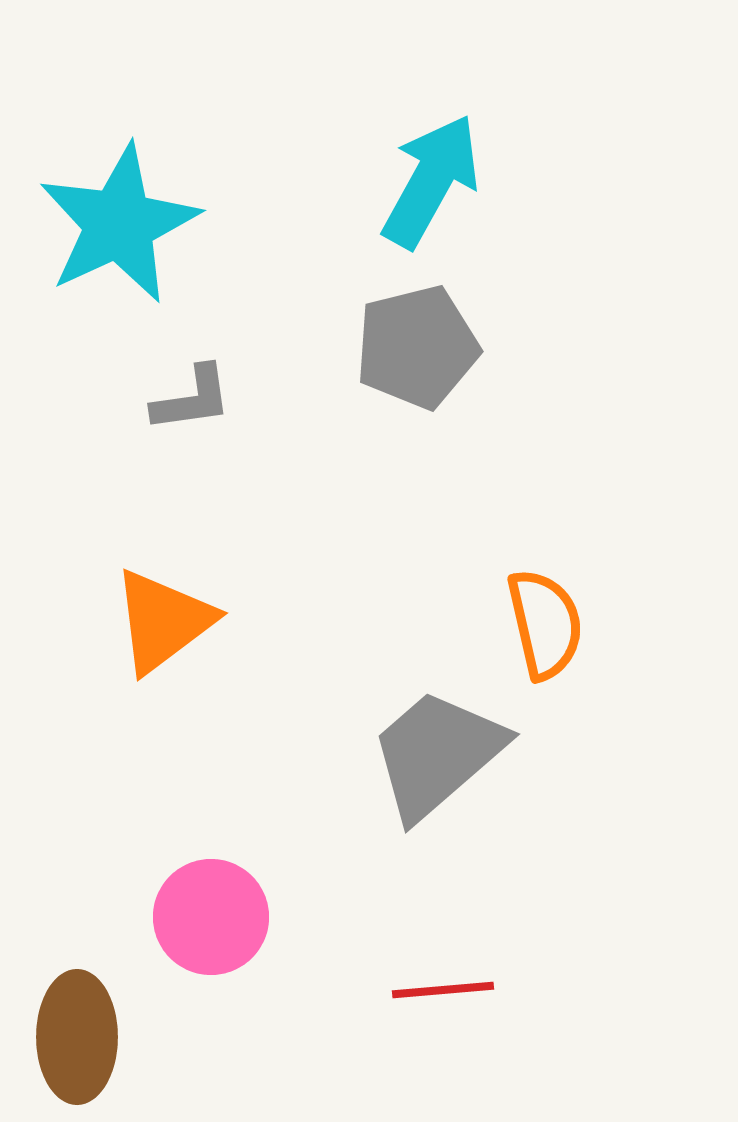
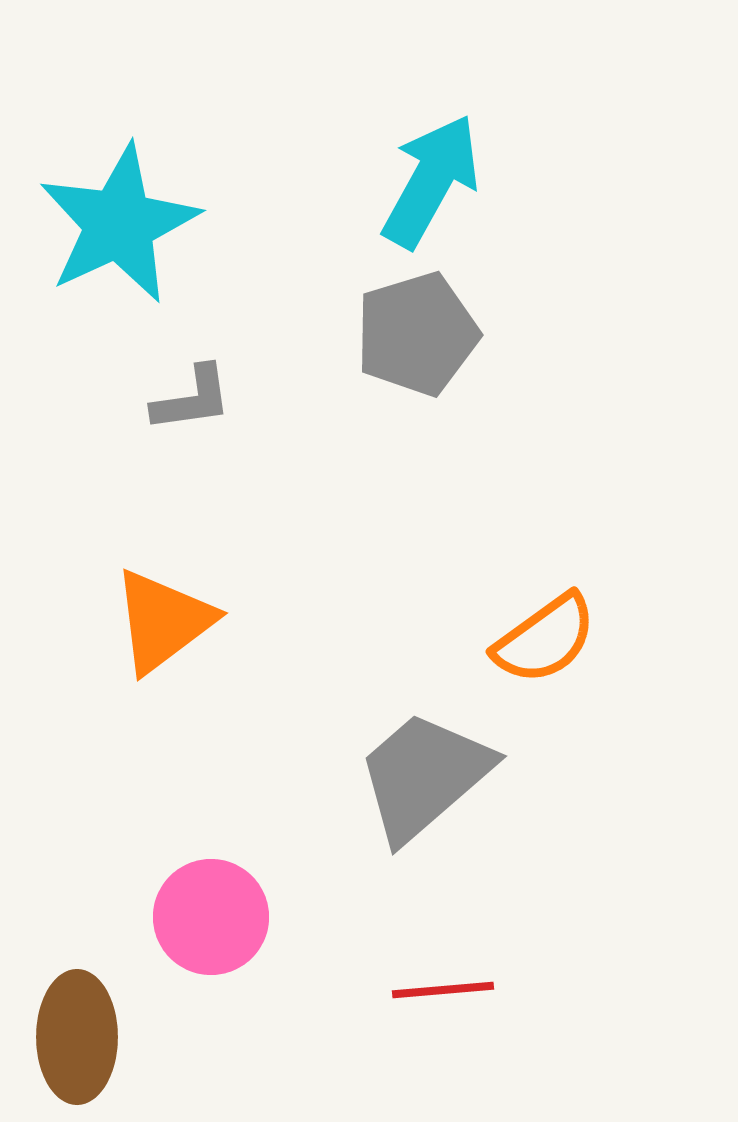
gray pentagon: moved 13 px up; rotated 3 degrees counterclockwise
orange semicircle: moved 15 px down; rotated 67 degrees clockwise
gray trapezoid: moved 13 px left, 22 px down
